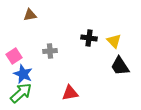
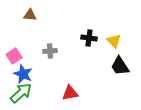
brown triangle: rotated 16 degrees clockwise
